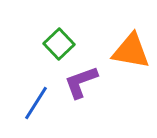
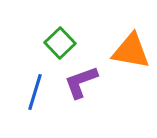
green square: moved 1 px right, 1 px up
blue line: moved 1 px left, 11 px up; rotated 15 degrees counterclockwise
